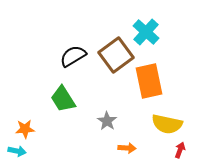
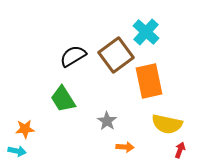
orange arrow: moved 2 px left, 1 px up
